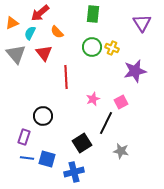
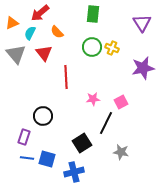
purple star: moved 8 px right, 3 px up
pink star: rotated 16 degrees clockwise
gray star: moved 1 px down
